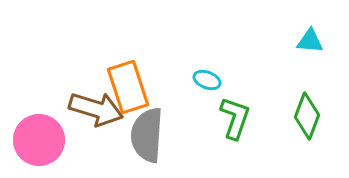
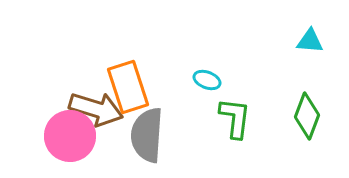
green L-shape: rotated 12 degrees counterclockwise
pink circle: moved 31 px right, 4 px up
